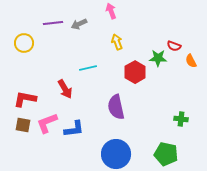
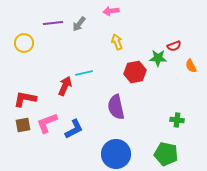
pink arrow: rotated 77 degrees counterclockwise
gray arrow: rotated 28 degrees counterclockwise
red semicircle: rotated 40 degrees counterclockwise
orange semicircle: moved 5 px down
cyan line: moved 4 px left, 5 px down
red hexagon: rotated 20 degrees clockwise
red arrow: moved 3 px up; rotated 126 degrees counterclockwise
green cross: moved 4 px left, 1 px down
brown square: rotated 21 degrees counterclockwise
blue L-shape: rotated 20 degrees counterclockwise
